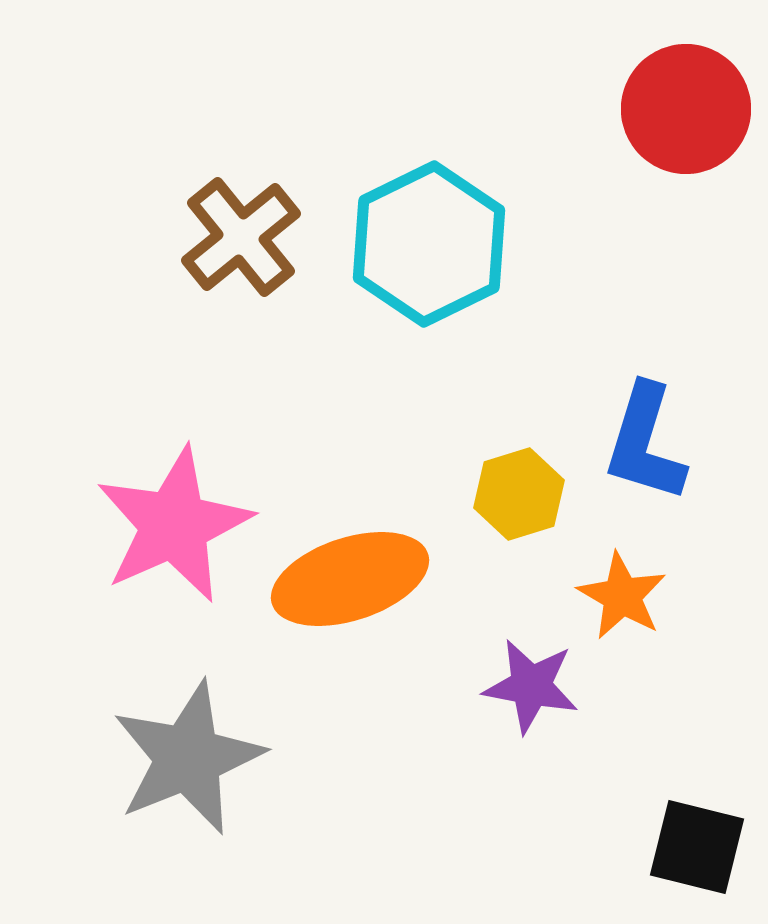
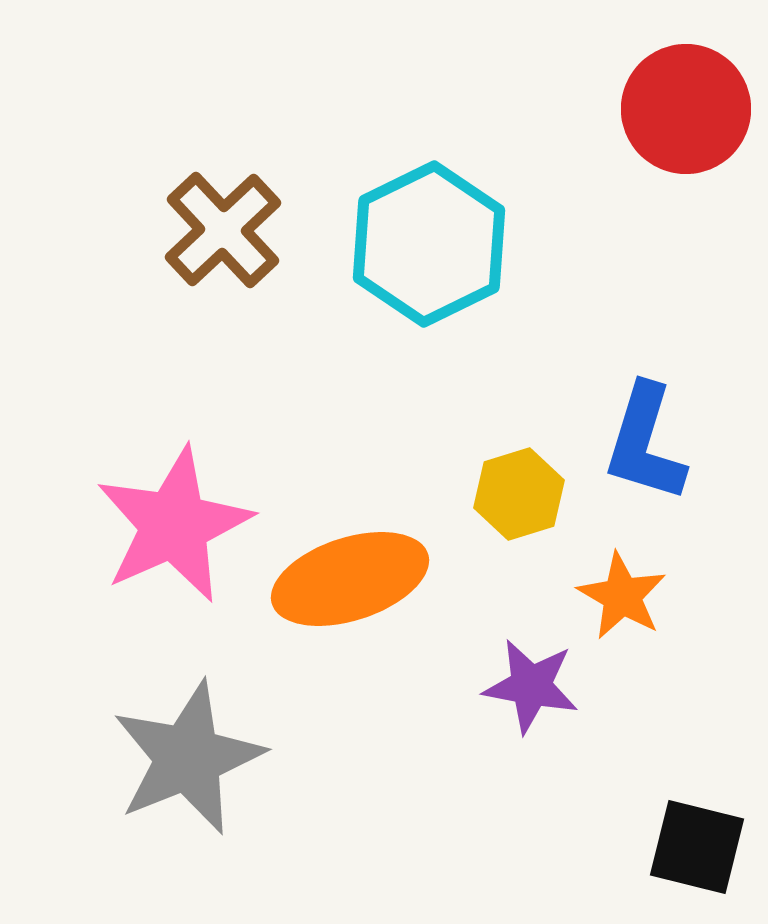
brown cross: moved 18 px left, 7 px up; rotated 4 degrees counterclockwise
